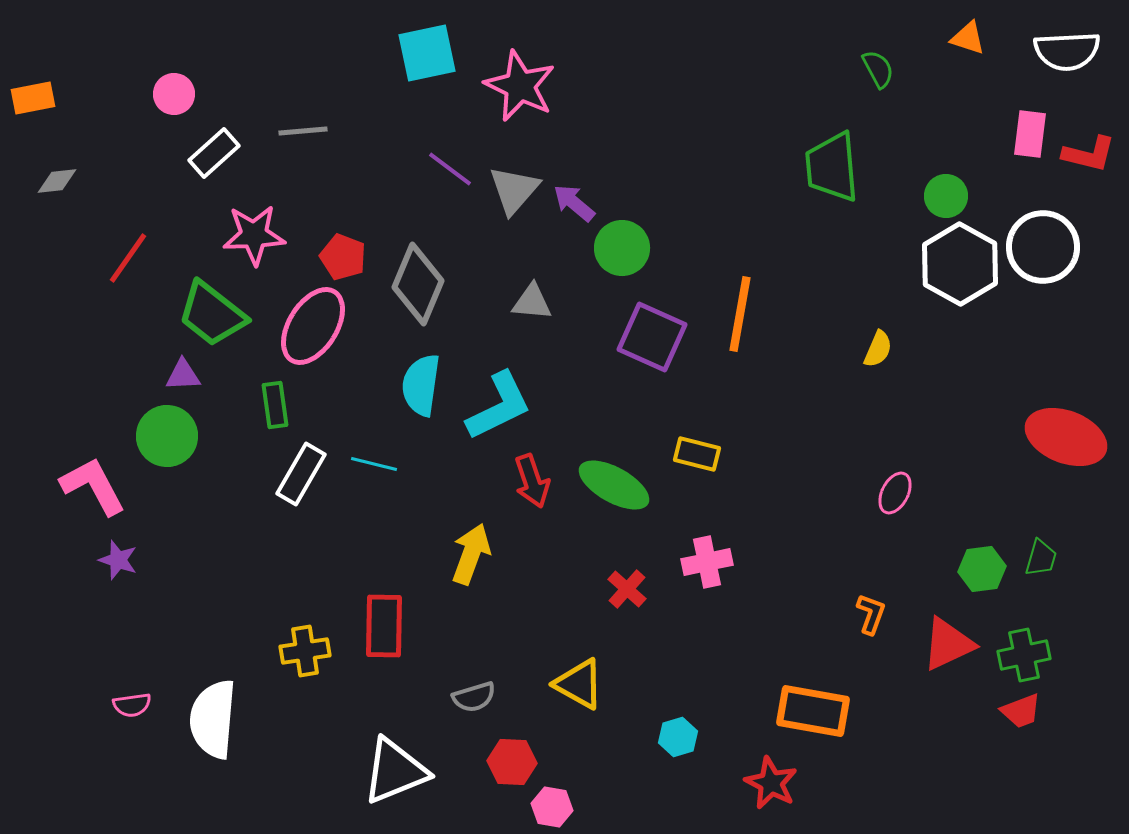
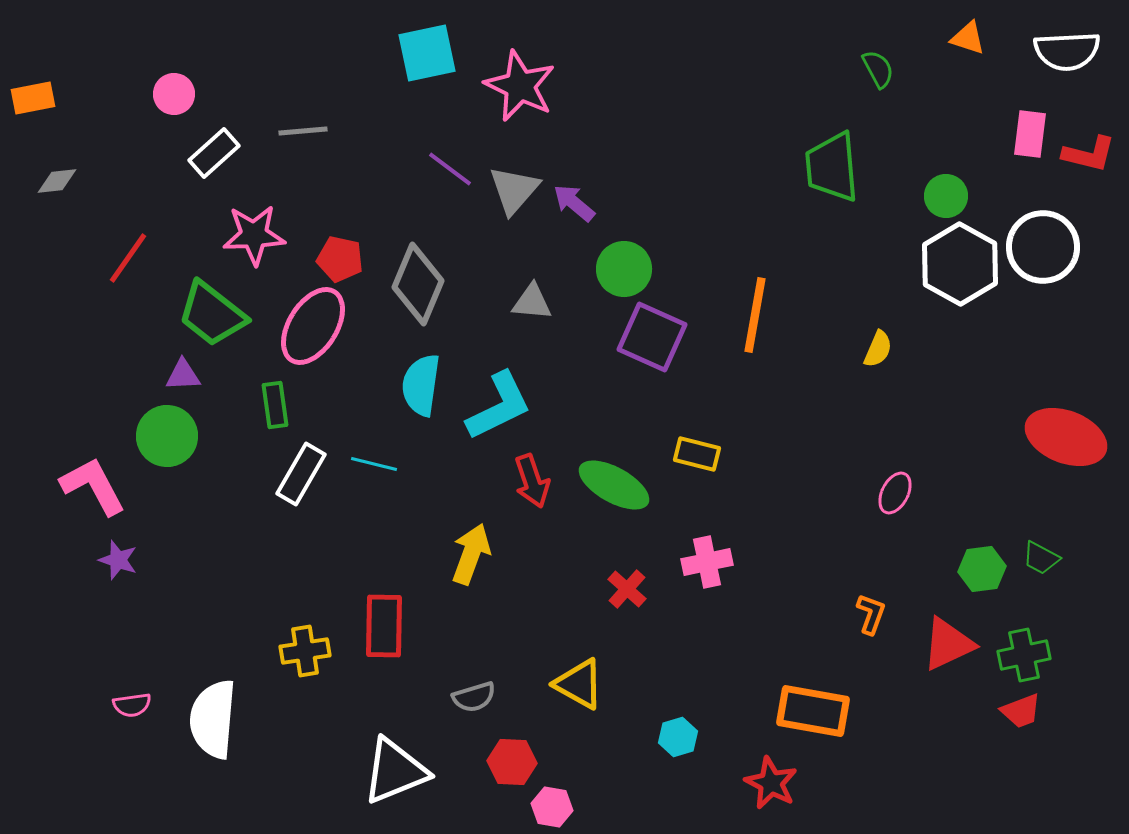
green circle at (622, 248): moved 2 px right, 21 px down
red pentagon at (343, 257): moved 3 px left, 2 px down; rotated 9 degrees counterclockwise
orange line at (740, 314): moved 15 px right, 1 px down
green trapezoid at (1041, 558): rotated 102 degrees clockwise
